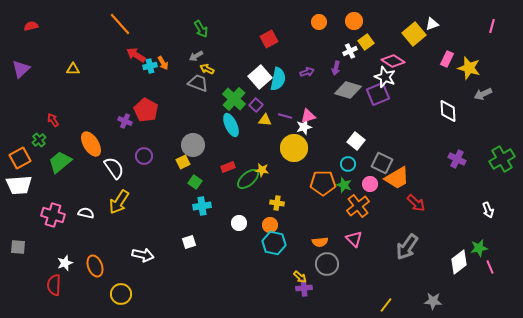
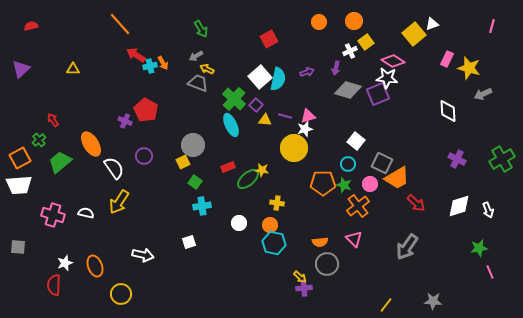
white star at (385, 77): moved 2 px right, 1 px down; rotated 15 degrees counterclockwise
white star at (304, 127): moved 1 px right, 2 px down
white diamond at (459, 262): moved 56 px up; rotated 20 degrees clockwise
pink line at (490, 267): moved 5 px down
